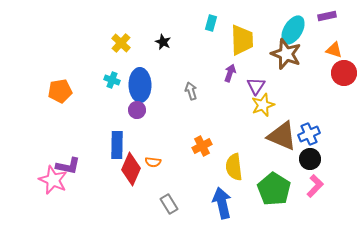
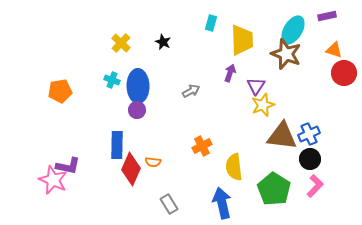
blue ellipse: moved 2 px left, 1 px down
gray arrow: rotated 78 degrees clockwise
brown triangle: rotated 16 degrees counterclockwise
